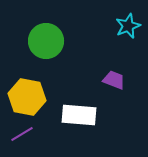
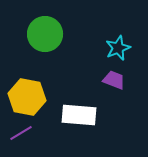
cyan star: moved 10 px left, 22 px down
green circle: moved 1 px left, 7 px up
purple line: moved 1 px left, 1 px up
